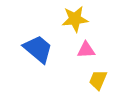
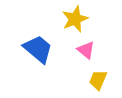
yellow star: rotated 16 degrees counterclockwise
pink triangle: rotated 42 degrees clockwise
